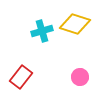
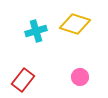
cyan cross: moved 6 px left
red rectangle: moved 2 px right, 3 px down
